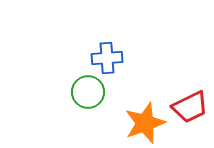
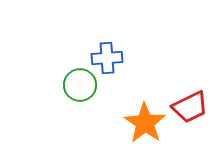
green circle: moved 8 px left, 7 px up
orange star: rotated 18 degrees counterclockwise
